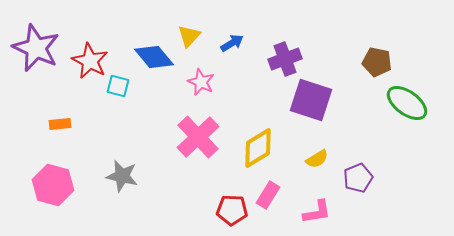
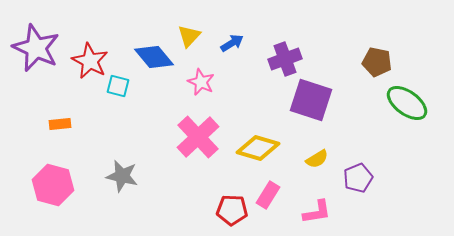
yellow diamond: rotated 48 degrees clockwise
